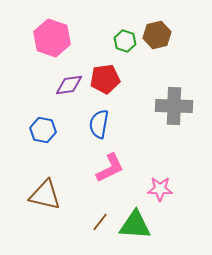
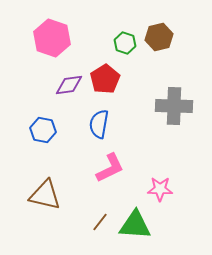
brown hexagon: moved 2 px right, 2 px down
green hexagon: moved 2 px down
red pentagon: rotated 24 degrees counterclockwise
